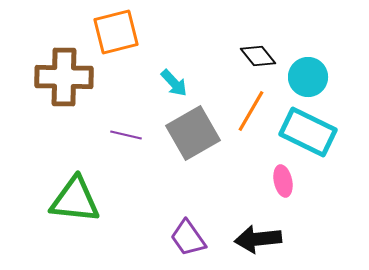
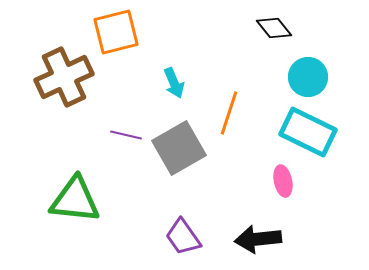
black diamond: moved 16 px right, 28 px up
brown cross: rotated 26 degrees counterclockwise
cyan arrow: rotated 20 degrees clockwise
orange line: moved 22 px left, 2 px down; rotated 12 degrees counterclockwise
gray square: moved 14 px left, 15 px down
purple trapezoid: moved 5 px left, 1 px up
